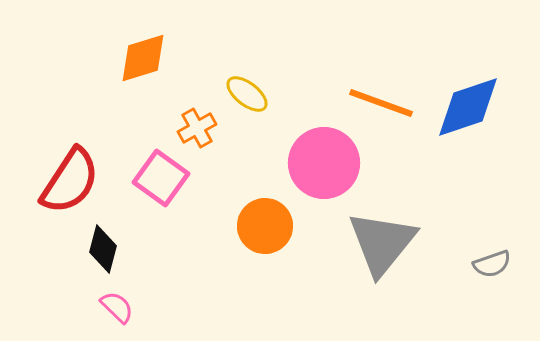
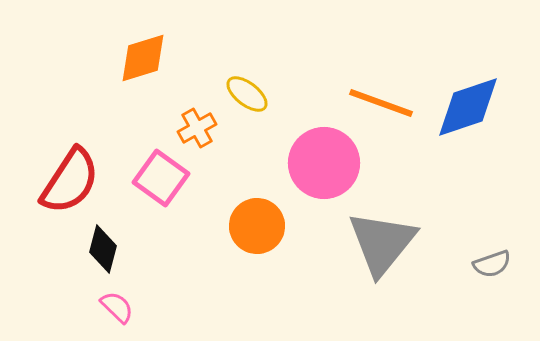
orange circle: moved 8 px left
